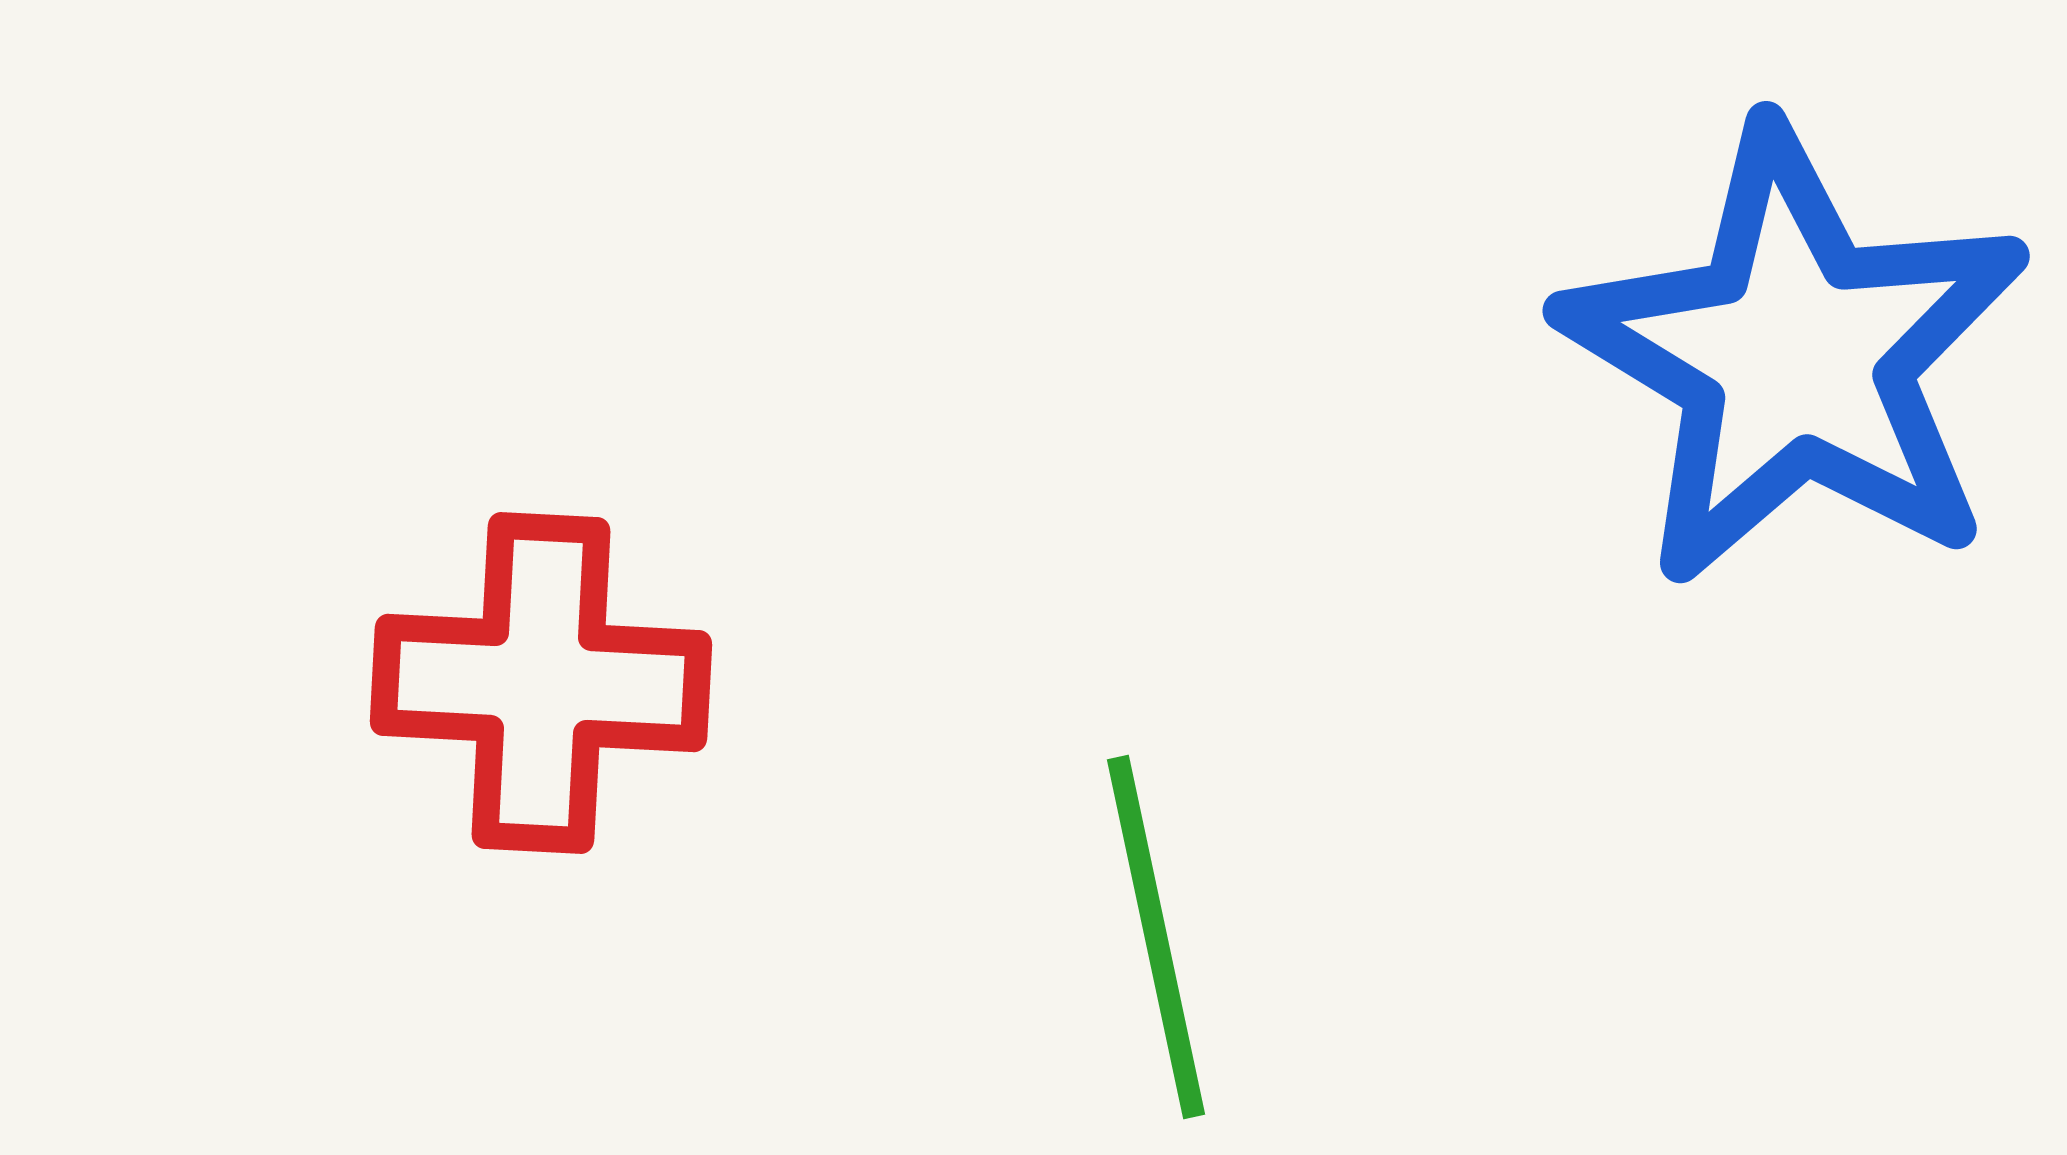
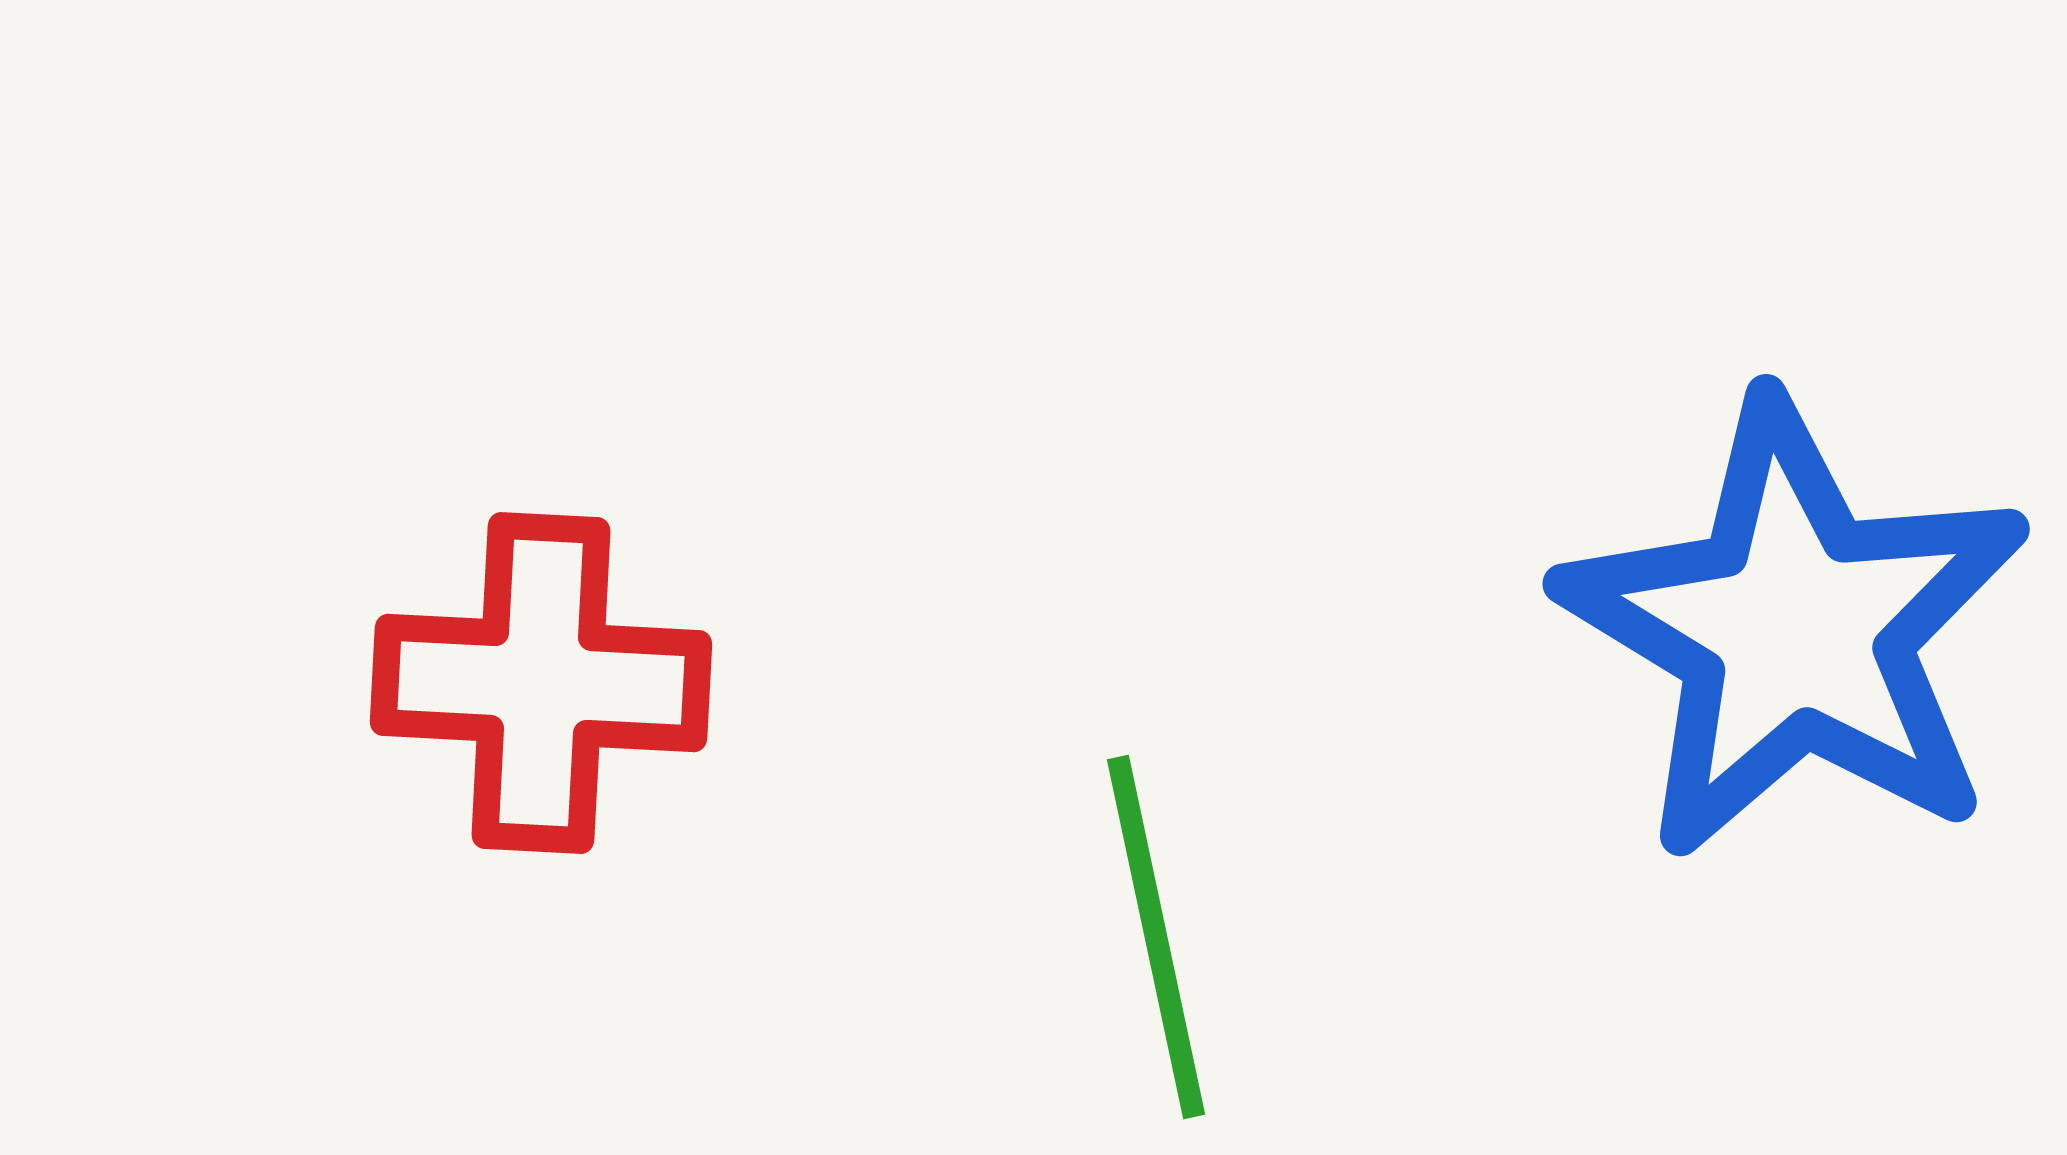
blue star: moved 273 px down
